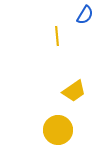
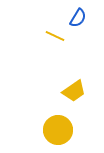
blue semicircle: moved 7 px left, 3 px down
yellow line: moved 2 px left; rotated 60 degrees counterclockwise
